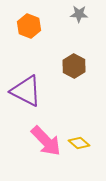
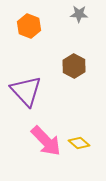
purple triangle: rotated 20 degrees clockwise
